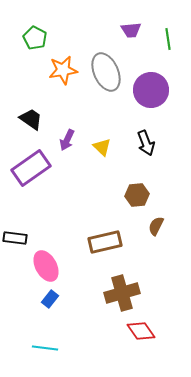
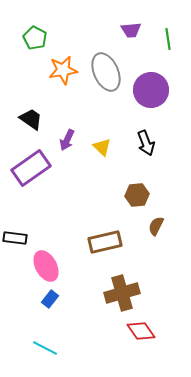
cyan line: rotated 20 degrees clockwise
